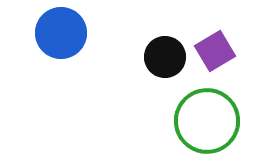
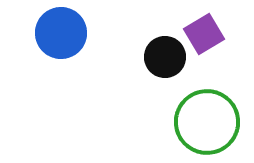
purple square: moved 11 px left, 17 px up
green circle: moved 1 px down
